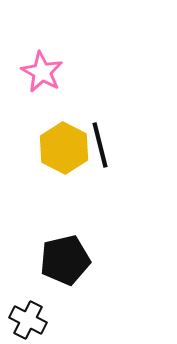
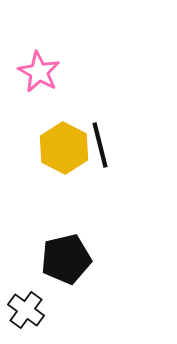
pink star: moved 3 px left
black pentagon: moved 1 px right, 1 px up
black cross: moved 2 px left, 10 px up; rotated 9 degrees clockwise
